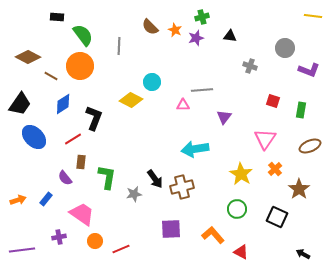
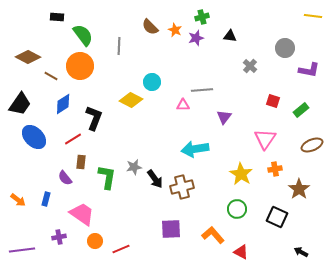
gray cross at (250, 66): rotated 24 degrees clockwise
purple L-shape at (309, 70): rotated 10 degrees counterclockwise
green rectangle at (301, 110): rotated 42 degrees clockwise
brown ellipse at (310, 146): moved 2 px right, 1 px up
orange cross at (275, 169): rotated 32 degrees clockwise
gray star at (134, 194): moved 27 px up
blue rectangle at (46, 199): rotated 24 degrees counterclockwise
orange arrow at (18, 200): rotated 56 degrees clockwise
black arrow at (303, 254): moved 2 px left, 2 px up
